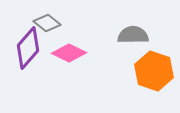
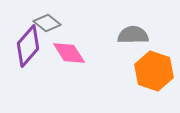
purple diamond: moved 2 px up
pink diamond: rotated 32 degrees clockwise
